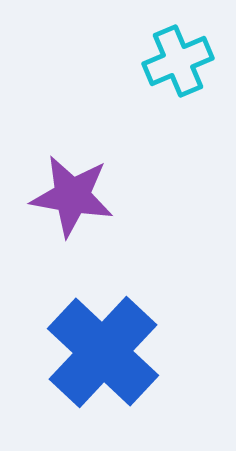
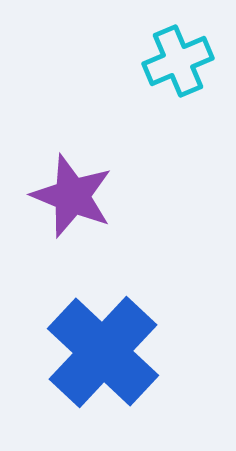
purple star: rotated 12 degrees clockwise
